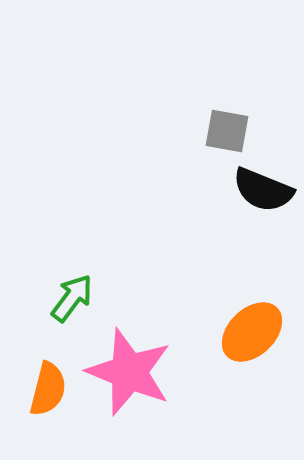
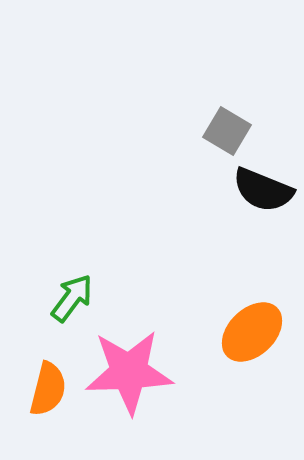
gray square: rotated 21 degrees clockwise
pink star: rotated 24 degrees counterclockwise
